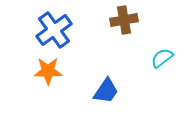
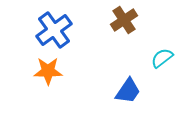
brown cross: rotated 24 degrees counterclockwise
blue trapezoid: moved 22 px right
